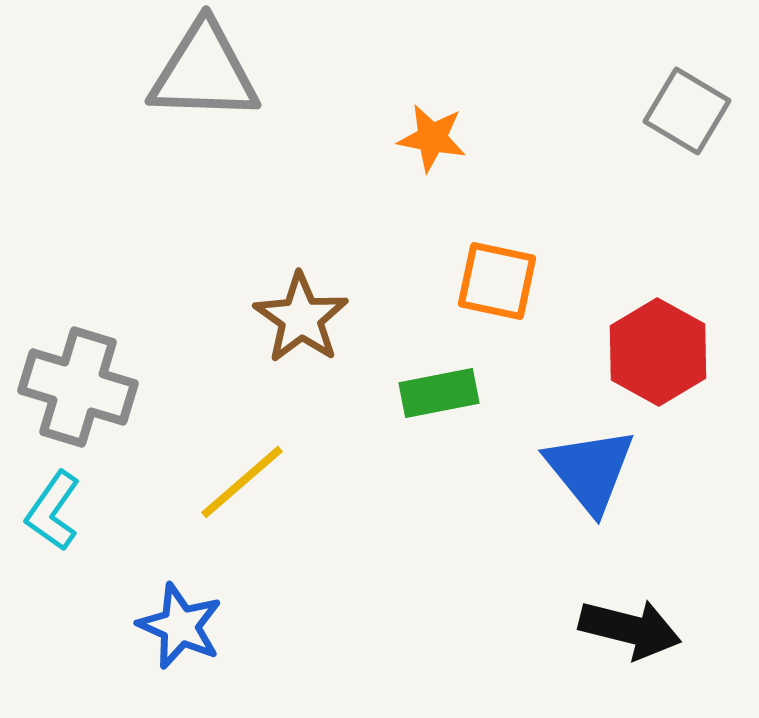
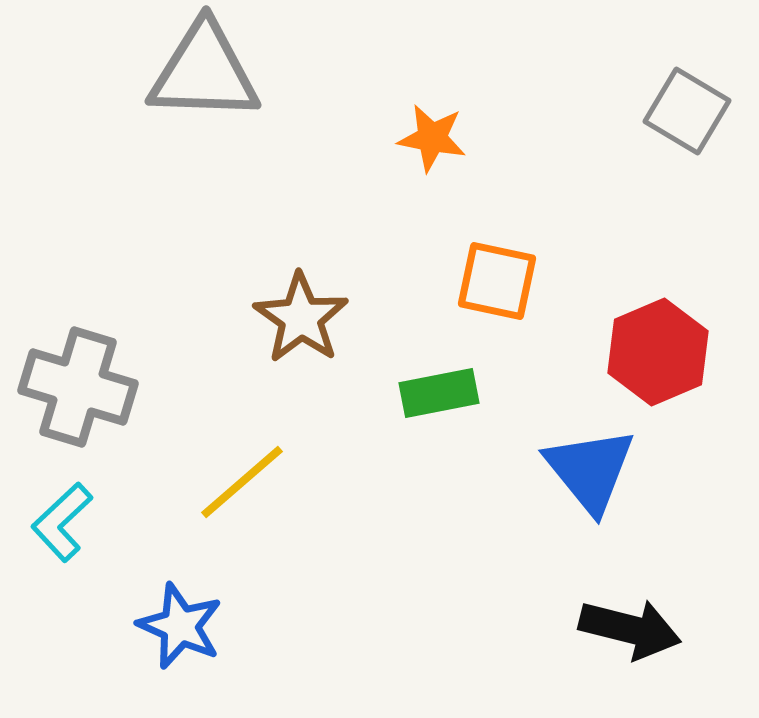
red hexagon: rotated 8 degrees clockwise
cyan L-shape: moved 9 px right, 11 px down; rotated 12 degrees clockwise
